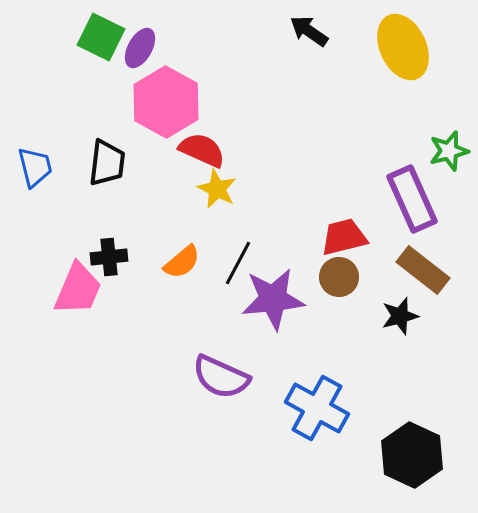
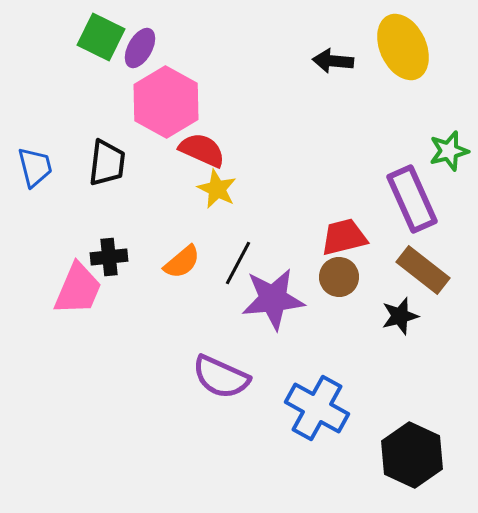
black arrow: moved 24 px right, 30 px down; rotated 30 degrees counterclockwise
